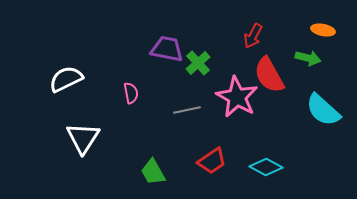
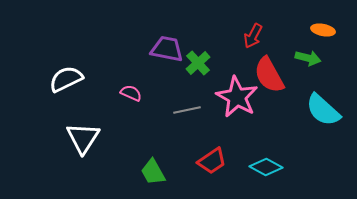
pink semicircle: rotated 55 degrees counterclockwise
